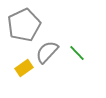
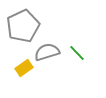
gray pentagon: moved 1 px left, 1 px down
gray semicircle: rotated 30 degrees clockwise
